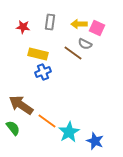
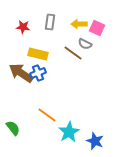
blue cross: moved 5 px left, 1 px down
brown arrow: moved 32 px up
orange line: moved 6 px up
